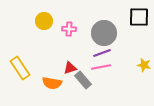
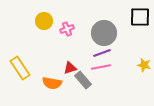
black square: moved 1 px right
pink cross: moved 2 px left; rotated 24 degrees counterclockwise
